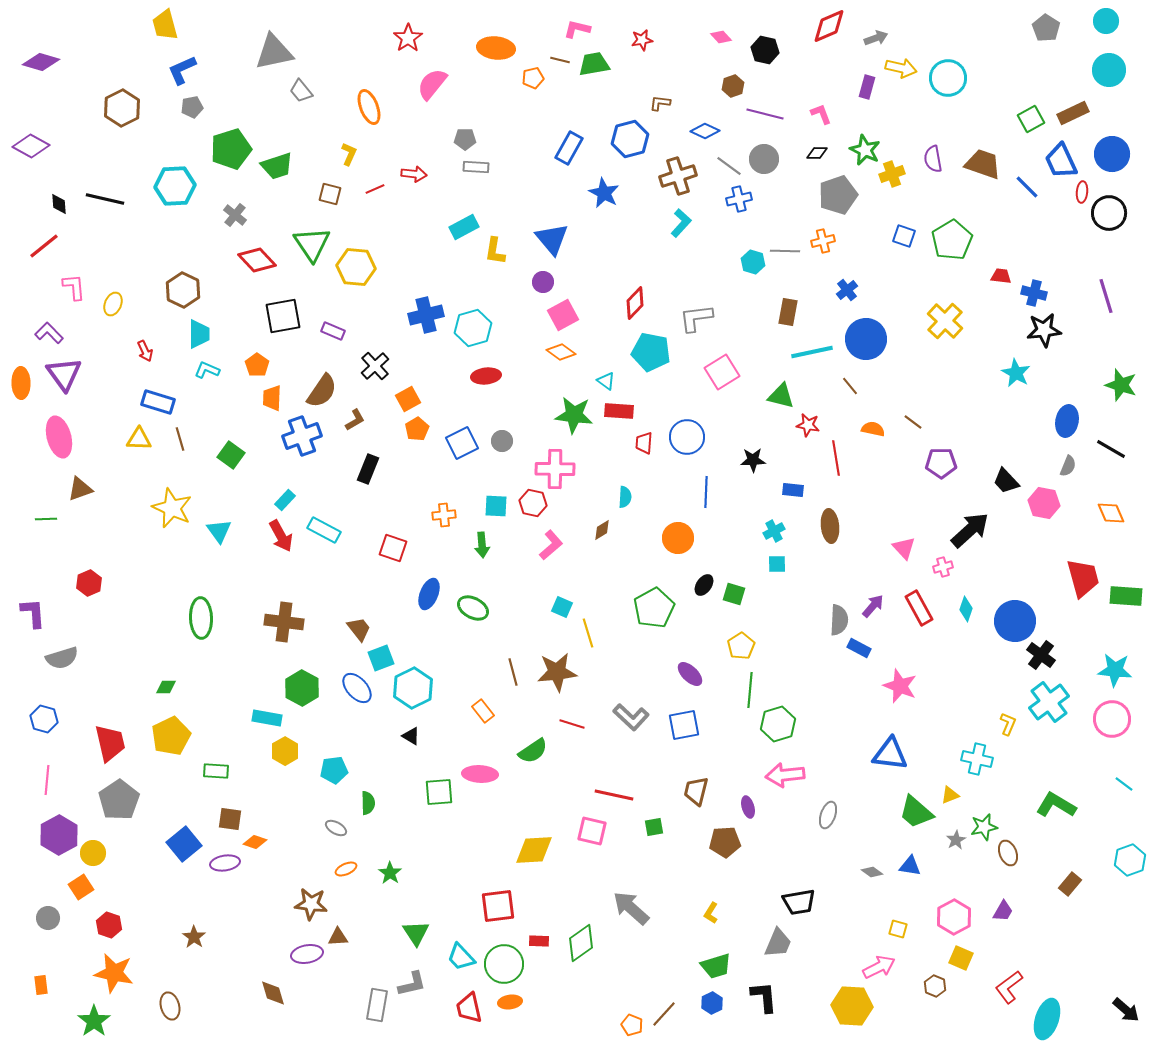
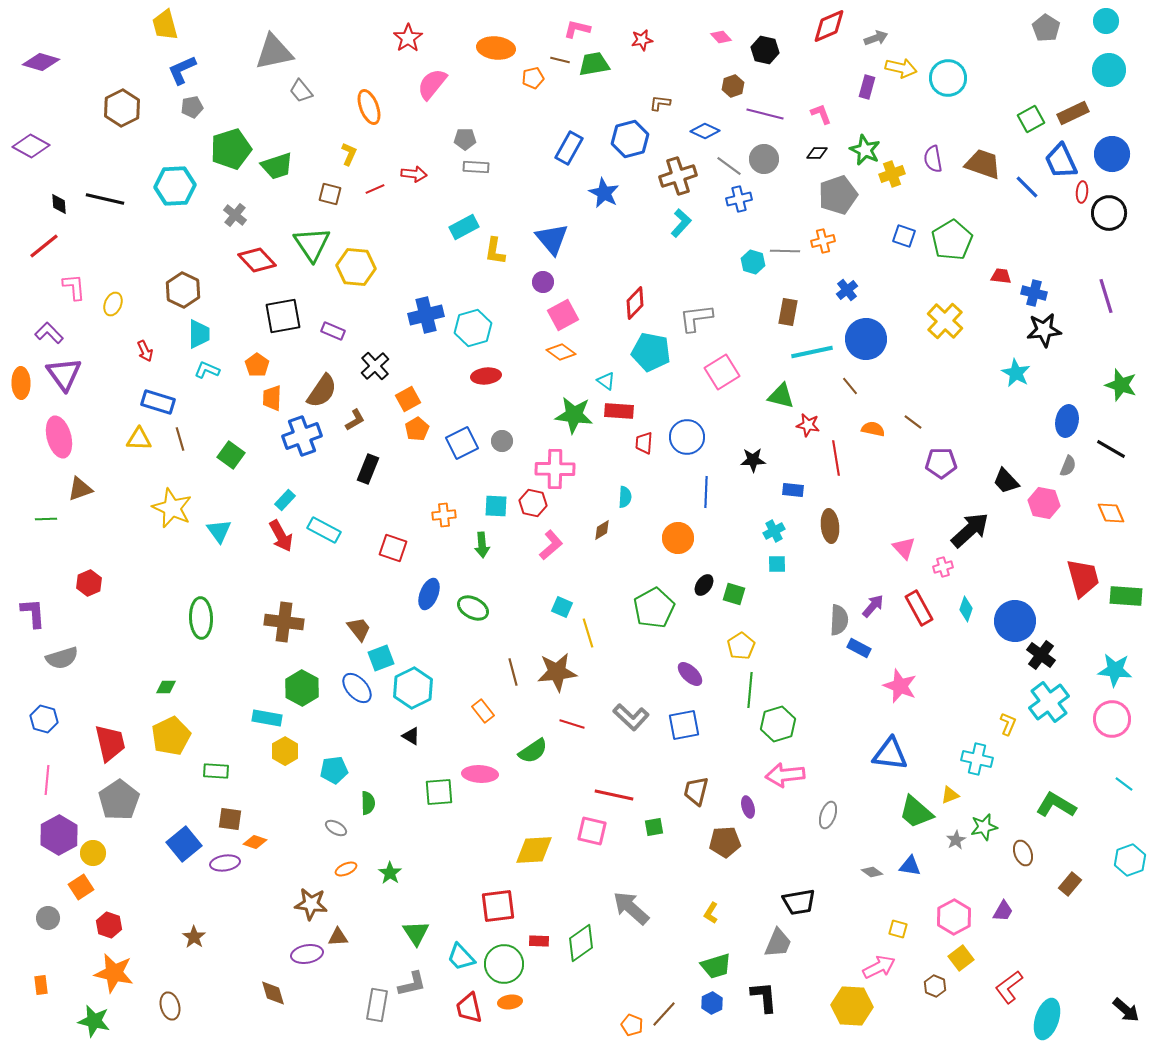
brown ellipse at (1008, 853): moved 15 px right
yellow square at (961, 958): rotated 30 degrees clockwise
green star at (94, 1021): rotated 24 degrees counterclockwise
